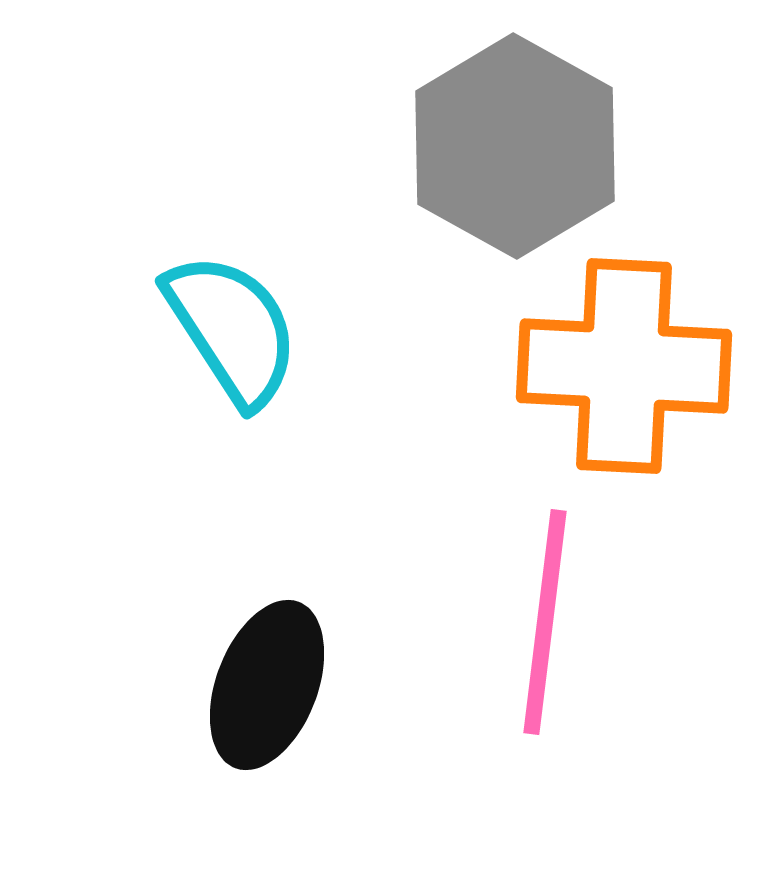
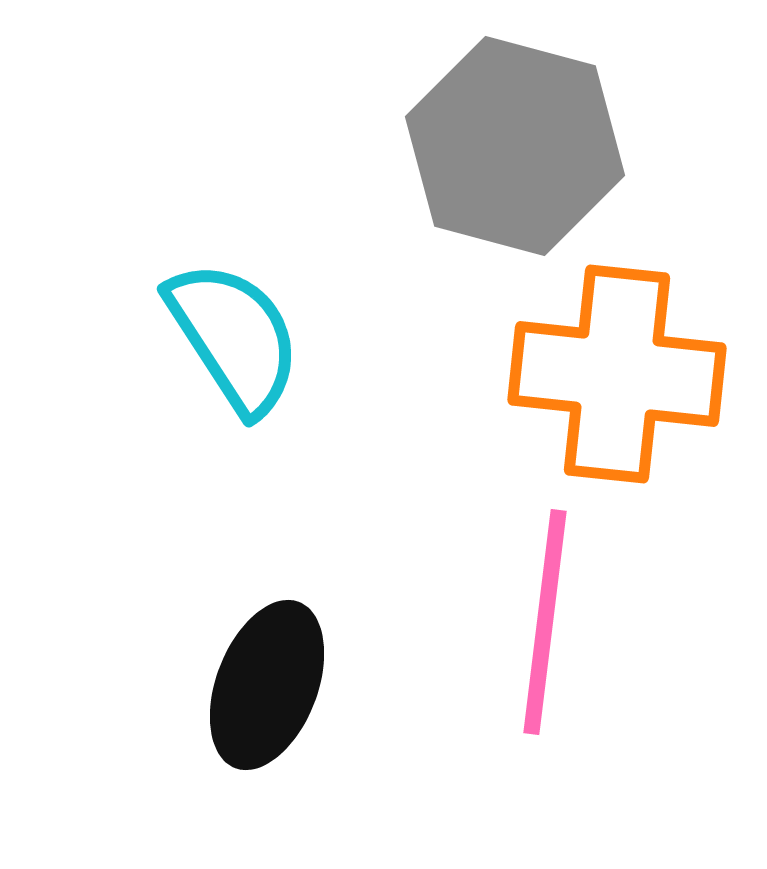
gray hexagon: rotated 14 degrees counterclockwise
cyan semicircle: moved 2 px right, 8 px down
orange cross: moved 7 px left, 8 px down; rotated 3 degrees clockwise
